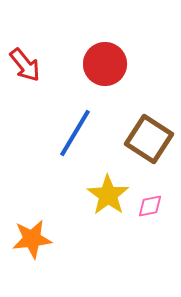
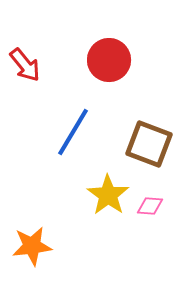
red circle: moved 4 px right, 4 px up
blue line: moved 2 px left, 1 px up
brown square: moved 5 px down; rotated 12 degrees counterclockwise
pink diamond: rotated 16 degrees clockwise
orange star: moved 7 px down
